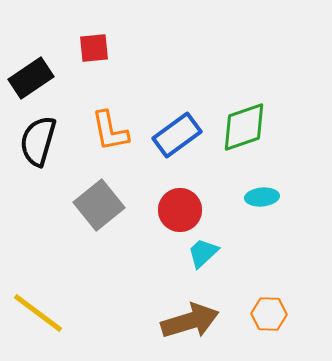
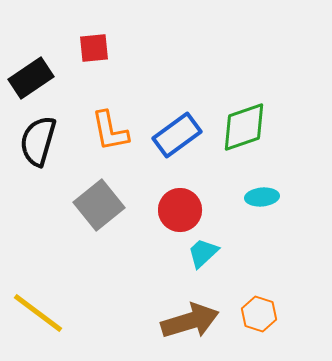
orange hexagon: moved 10 px left; rotated 16 degrees clockwise
